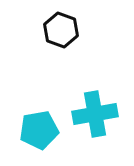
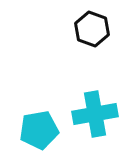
black hexagon: moved 31 px right, 1 px up
